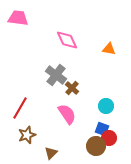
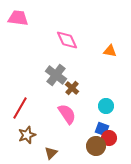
orange triangle: moved 1 px right, 2 px down
